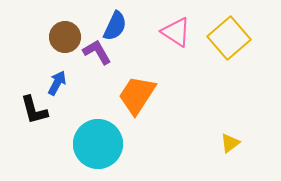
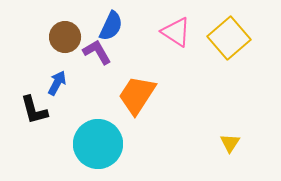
blue semicircle: moved 4 px left
yellow triangle: rotated 20 degrees counterclockwise
